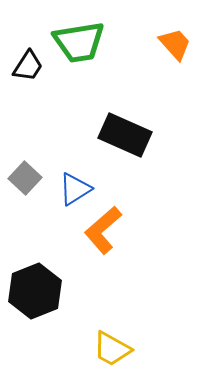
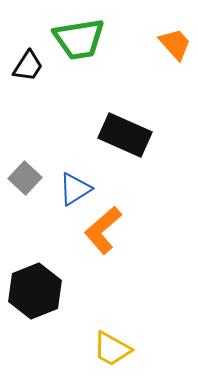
green trapezoid: moved 3 px up
